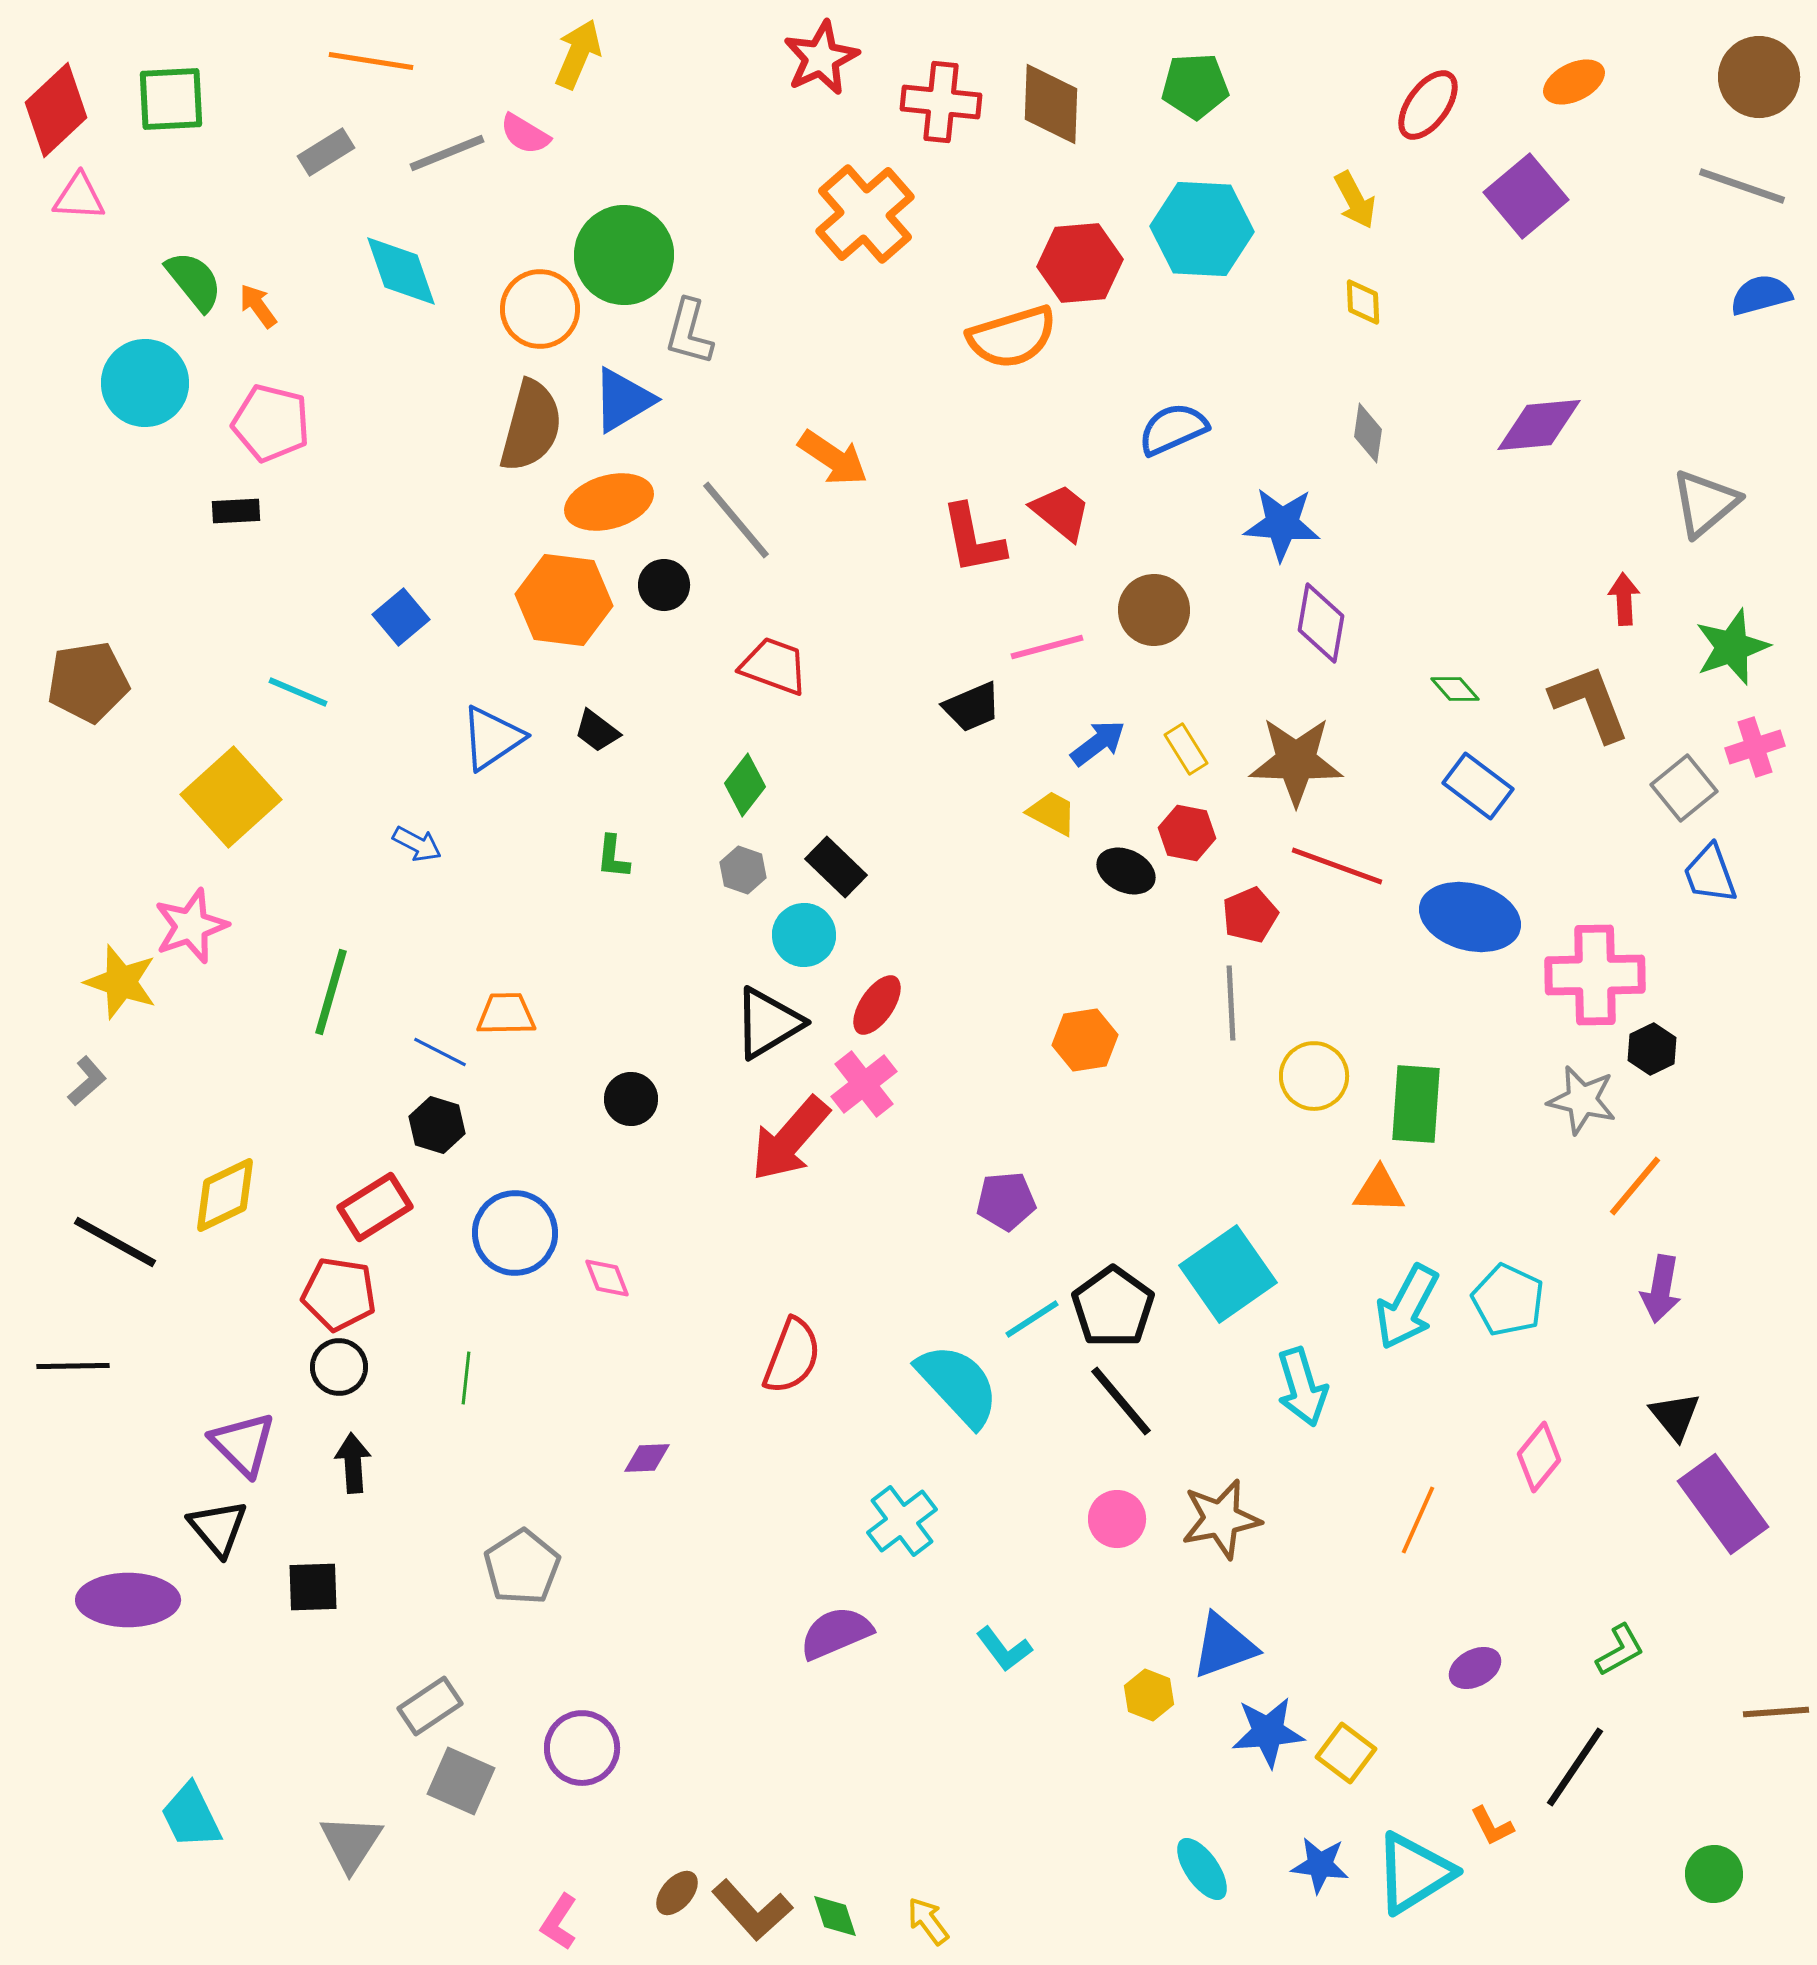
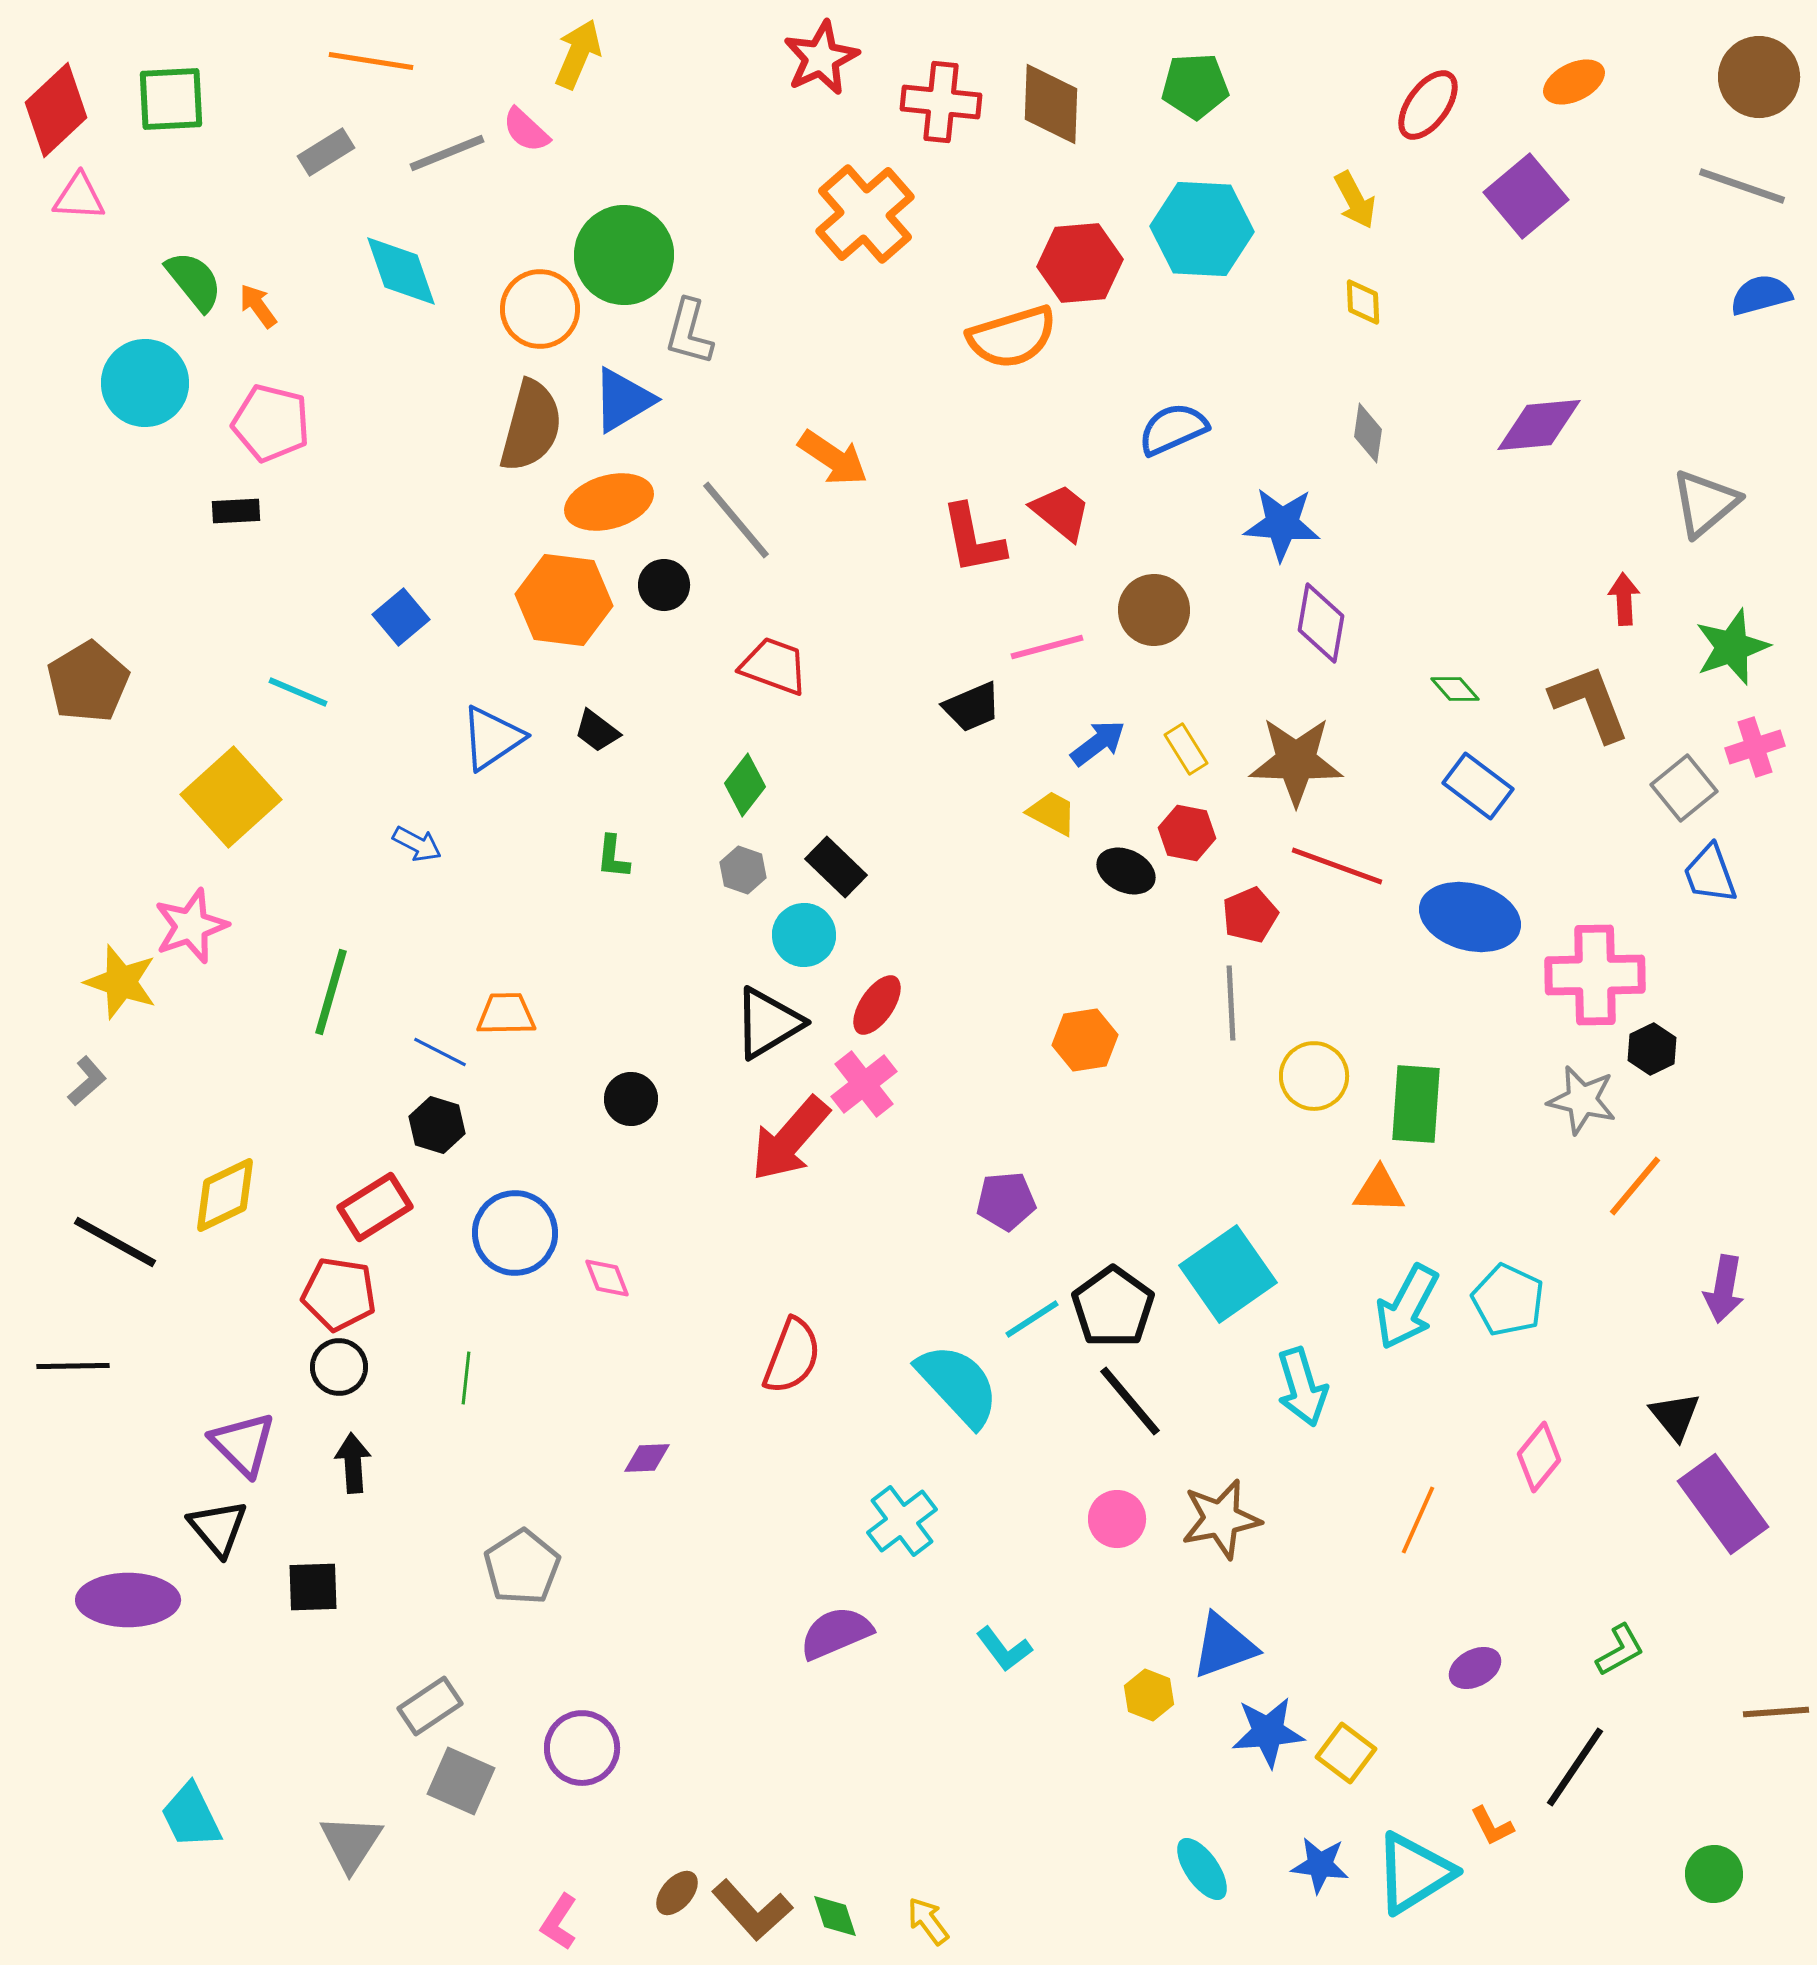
pink semicircle at (525, 134): moved 1 px right, 4 px up; rotated 12 degrees clockwise
brown pentagon at (88, 682): rotated 22 degrees counterclockwise
purple arrow at (1661, 1289): moved 63 px right
black line at (1121, 1401): moved 9 px right
